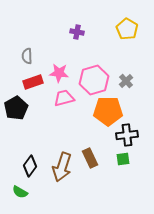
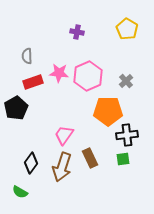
pink hexagon: moved 6 px left, 4 px up; rotated 8 degrees counterclockwise
pink trapezoid: moved 37 px down; rotated 40 degrees counterclockwise
black diamond: moved 1 px right, 3 px up
